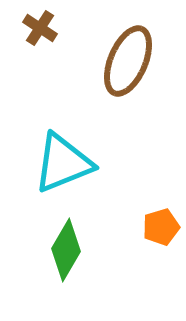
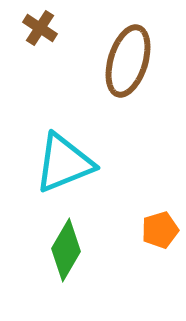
brown ellipse: rotated 6 degrees counterclockwise
cyan triangle: moved 1 px right
orange pentagon: moved 1 px left, 3 px down
